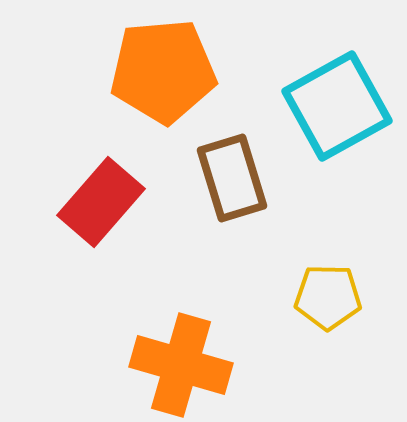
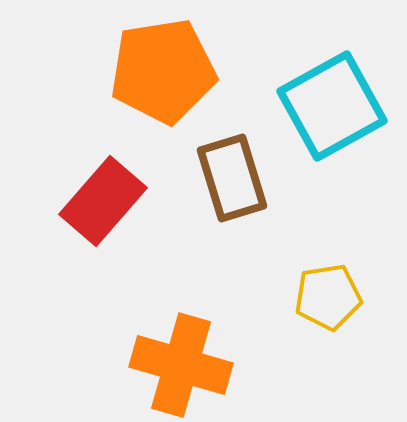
orange pentagon: rotated 4 degrees counterclockwise
cyan square: moved 5 px left
red rectangle: moved 2 px right, 1 px up
yellow pentagon: rotated 10 degrees counterclockwise
